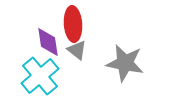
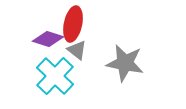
red ellipse: rotated 16 degrees clockwise
purple diamond: moved 3 px up; rotated 64 degrees counterclockwise
cyan cross: moved 15 px right; rotated 6 degrees counterclockwise
